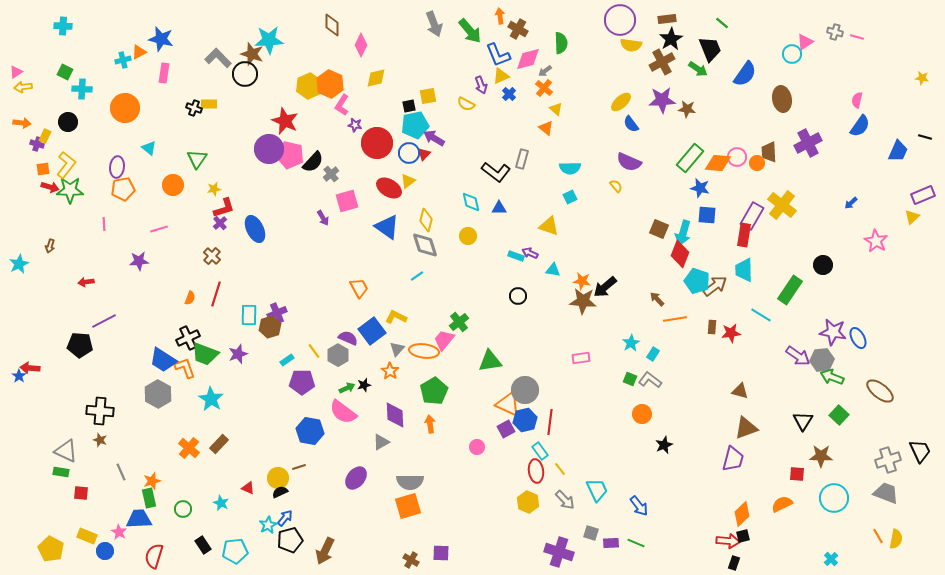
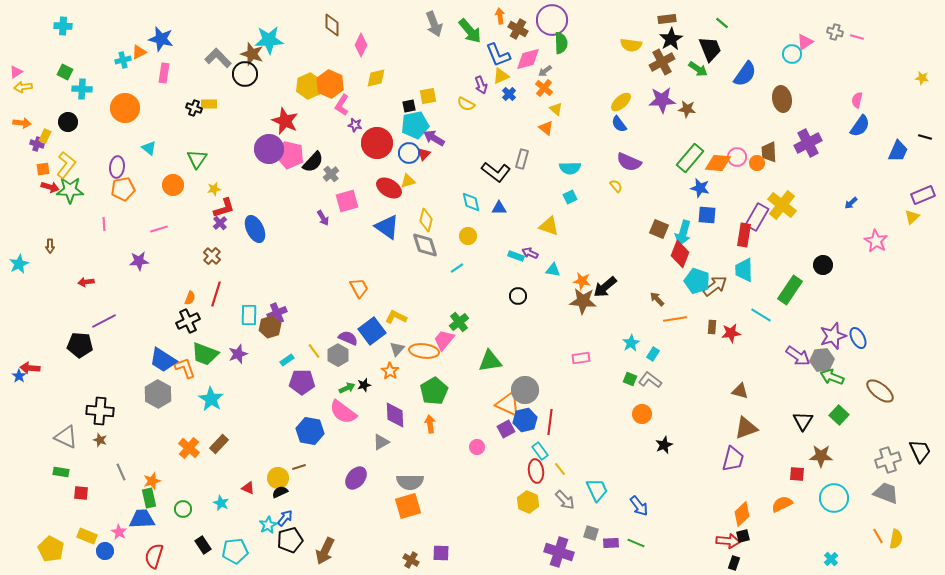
purple circle at (620, 20): moved 68 px left
blue semicircle at (631, 124): moved 12 px left
yellow triangle at (408, 181): rotated 21 degrees clockwise
purple rectangle at (752, 216): moved 5 px right, 1 px down
brown arrow at (50, 246): rotated 16 degrees counterclockwise
cyan line at (417, 276): moved 40 px right, 8 px up
purple star at (833, 332): moved 4 px down; rotated 28 degrees counterclockwise
black cross at (188, 338): moved 17 px up
gray triangle at (66, 451): moved 14 px up
blue trapezoid at (139, 519): moved 3 px right
